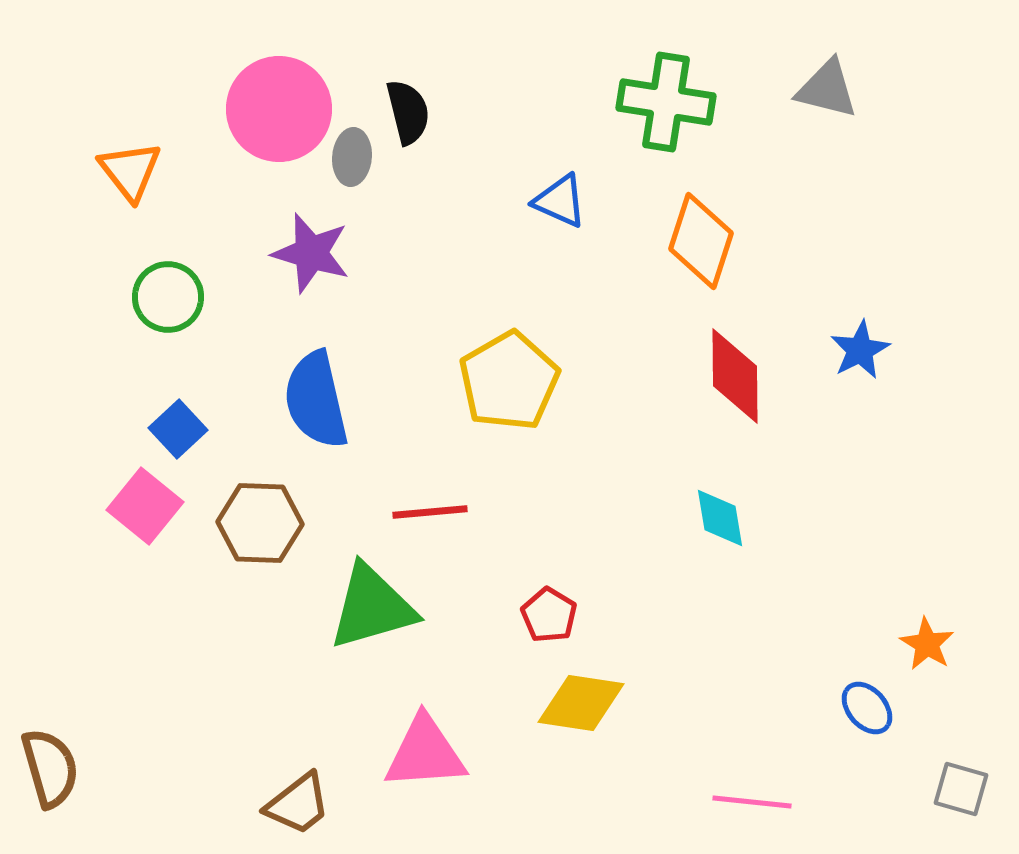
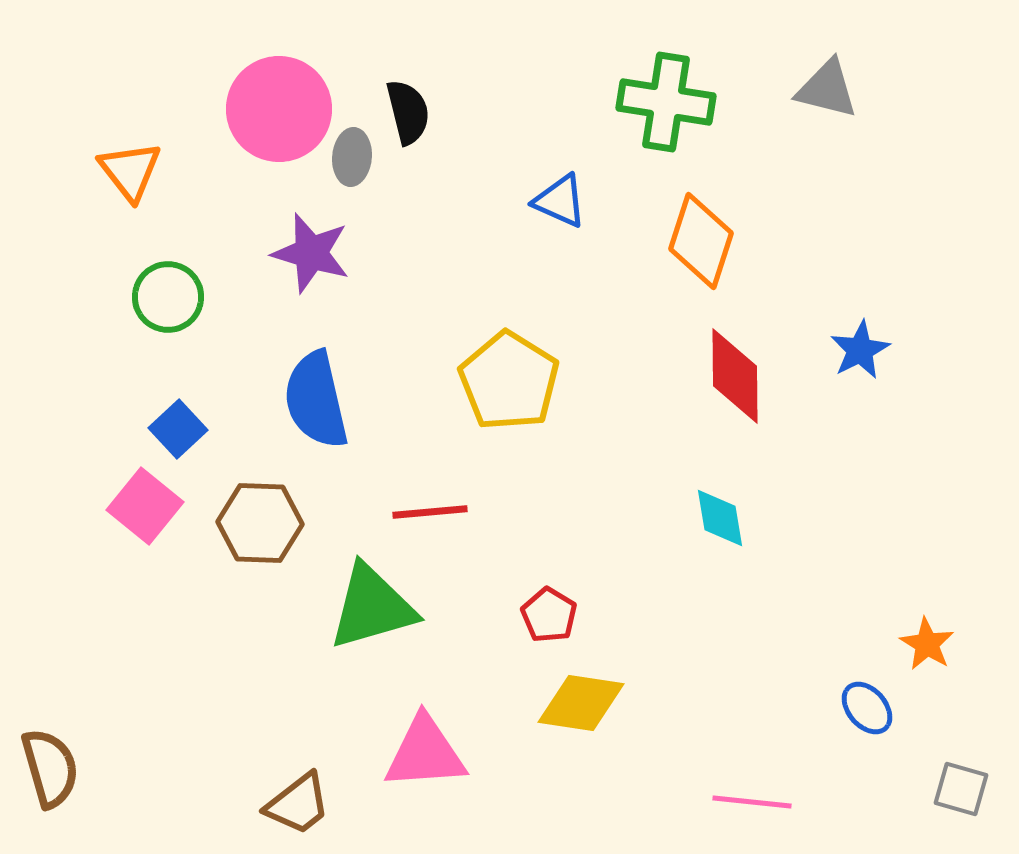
yellow pentagon: rotated 10 degrees counterclockwise
